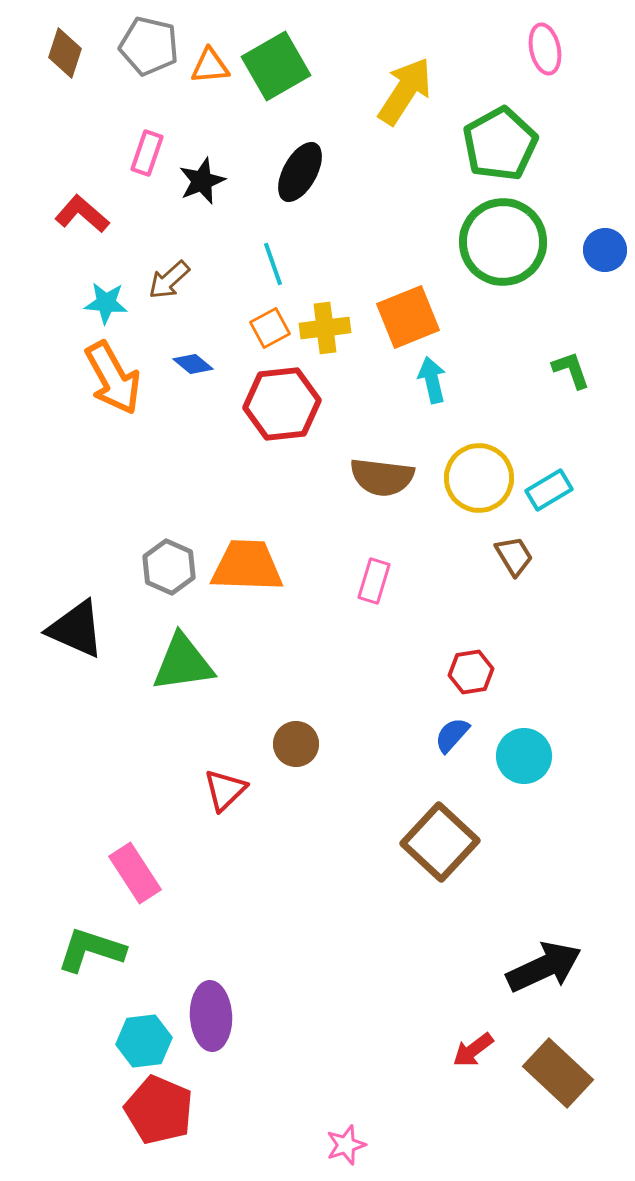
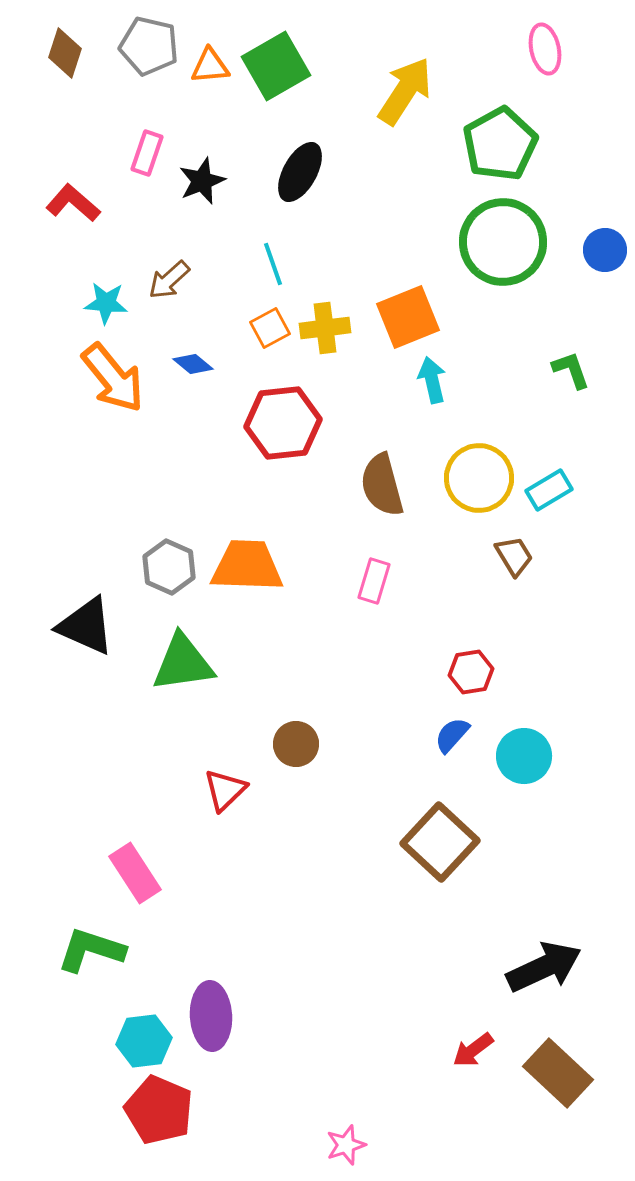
red L-shape at (82, 214): moved 9 px left, 11 px up
orange arrow at (113, 378): rotated 10 degrees counterclockwise
red hexagon at (282, 404): moved 1 px right, 19 px down
brown semicircle at (382, 477): moved 8 px down; rotated 68 degrees clockwise
black triangle at (76, 629): moved 10 px right, 3 px up
